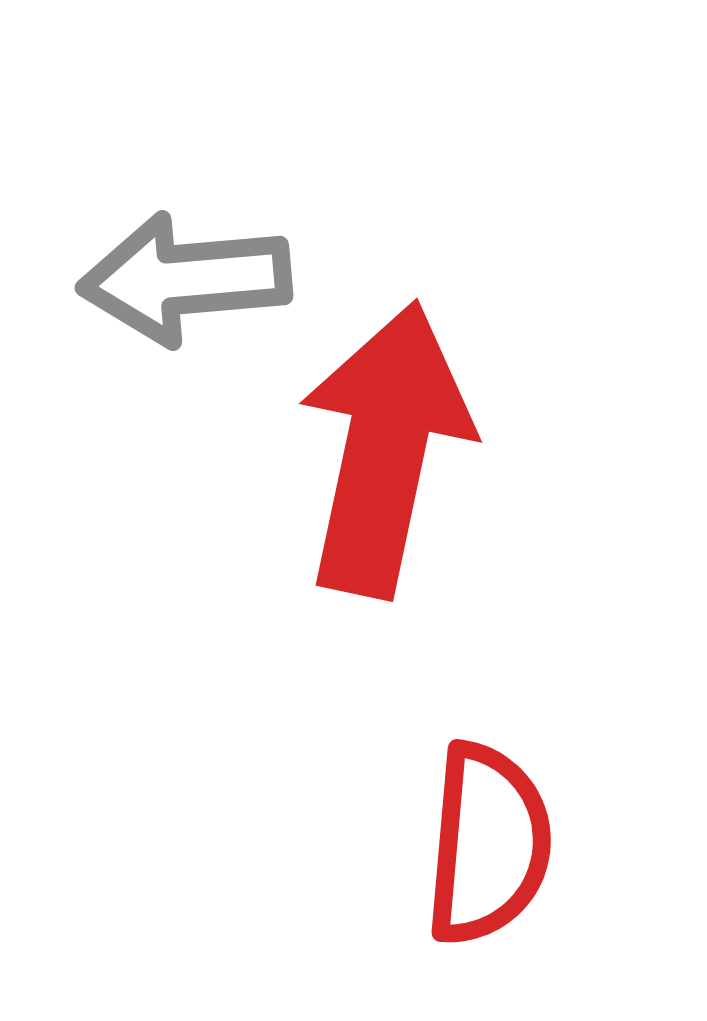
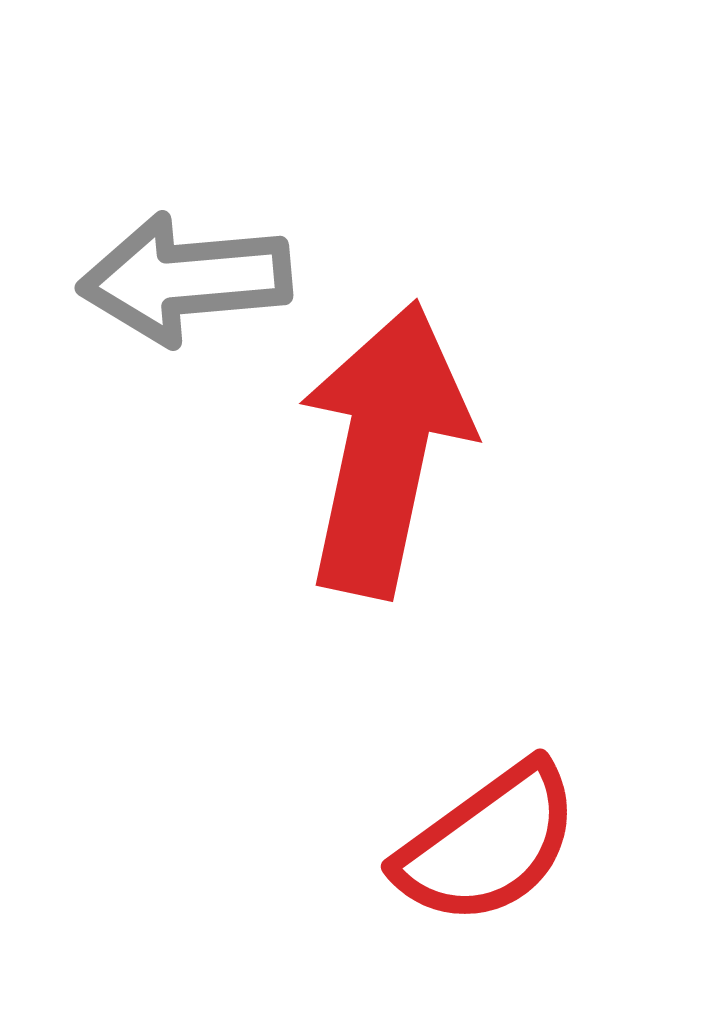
red semicircle: rotated 49 degrees clockwise
